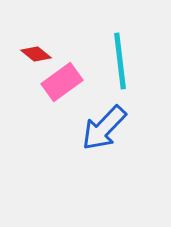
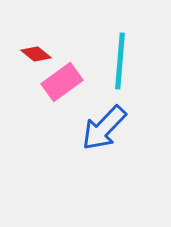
cyan line: rotated 12 degrees clockwise
